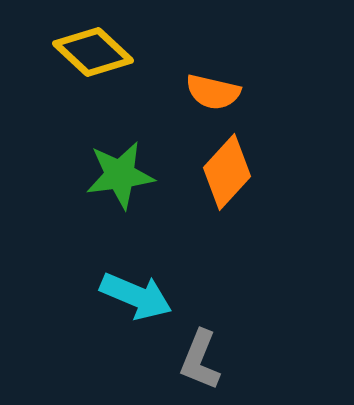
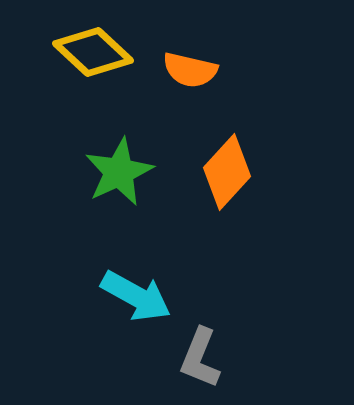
orange semicircle: moved 23 px left, 22 px up
green star: moved 1 px left, 3 px up; rotated 18 degrees counterclockwise
cyan arrow: rotated 6 degrees clockwise
gray L-shape: moved 2 px up
